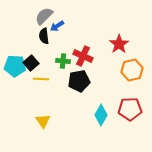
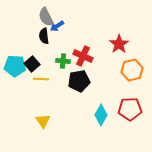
gray semicircle: moved 2 px right, 1 px down; rotated 72 degrees counterclockwise
black square: moved 1 px right, 1 px down
